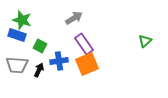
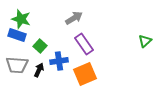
green star: moved 1 px left, 1 px up
green square: rotated 16 degrees clockwise
orange square: moved 2 px left, 10 px down
